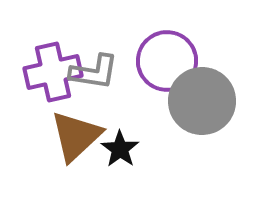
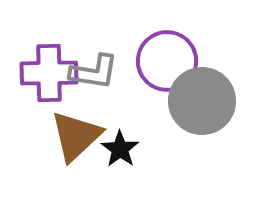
purple cross: moved 4 px left, 1 px down; rotated 12 degrees clockwise
